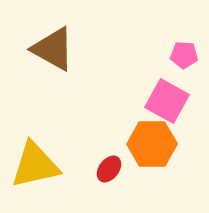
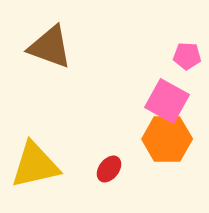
brown triangle: moved 3 px left, 2 px up; rotated 9 degrees counterclockwise
pink pentagon: moved 3 px right, 1 px down
orange hexagon: moved 15 px right, 5 px up
